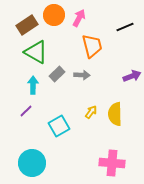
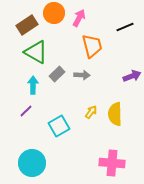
orange circle: moved 2 px up
